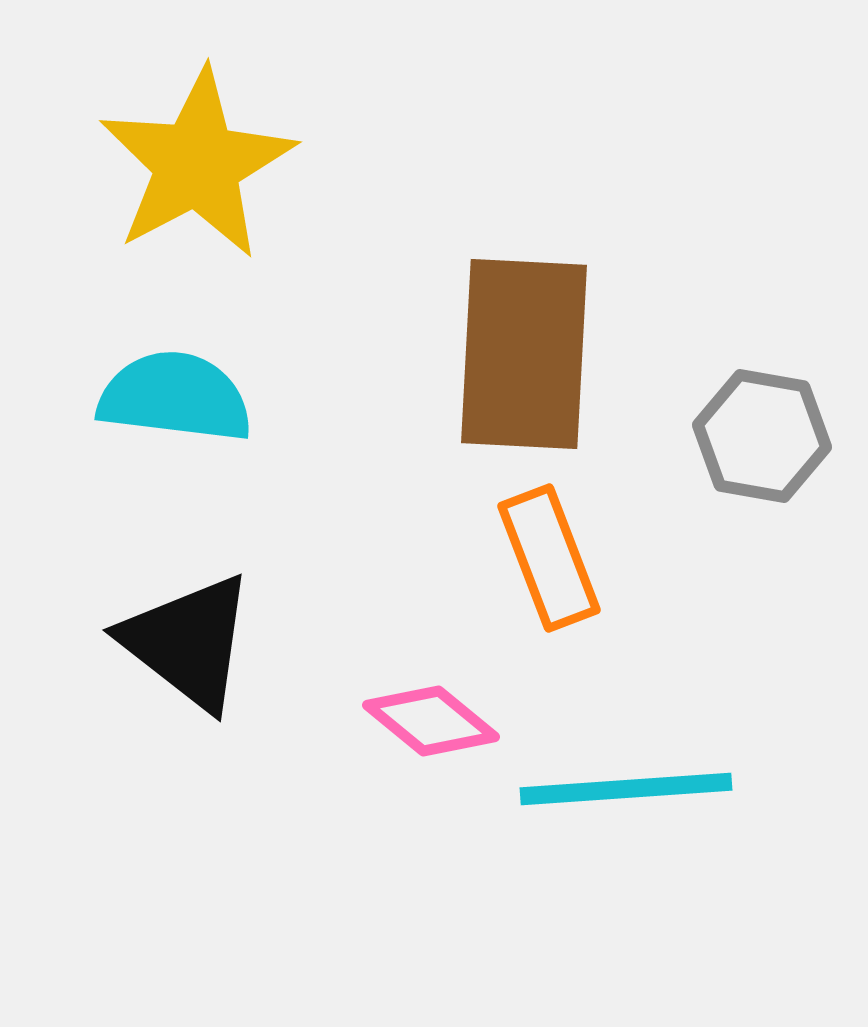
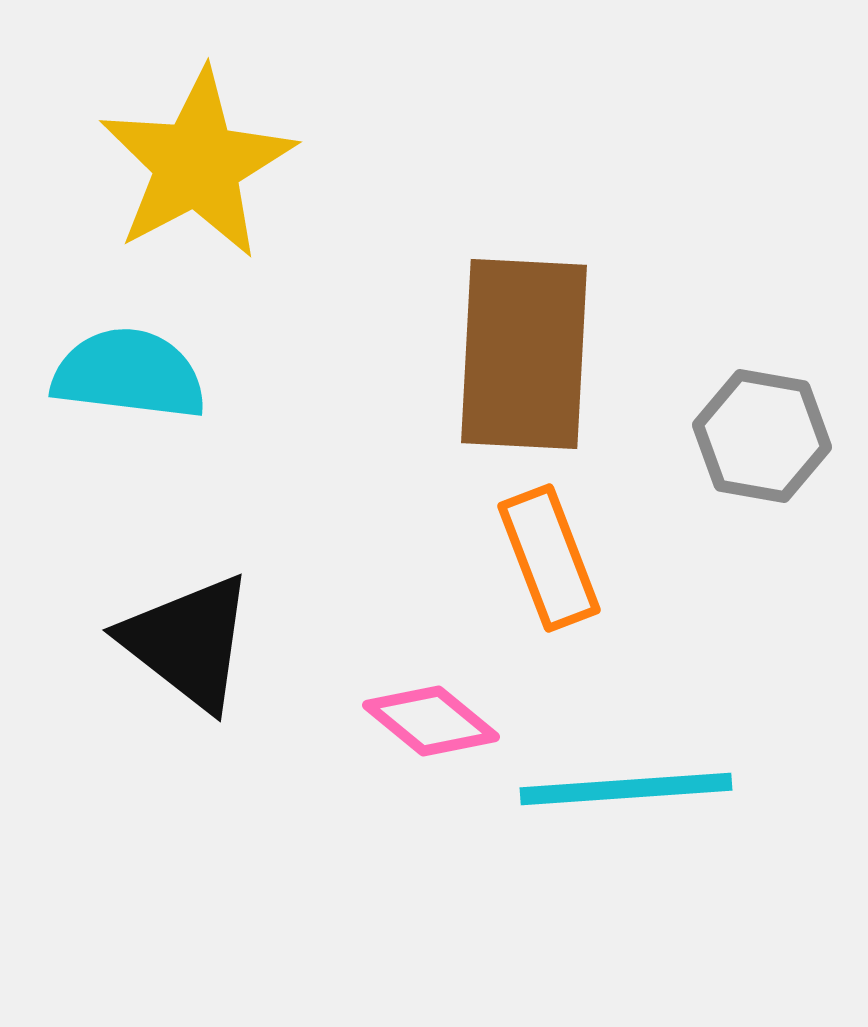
cyan semicircle: moved 46 px left, 23 px up
